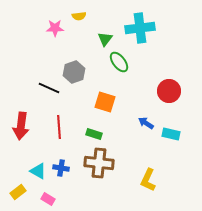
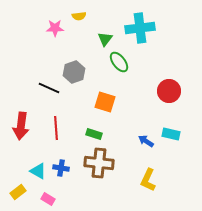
blue arrow: moved 18 px down
red line: moved 3 px left, 1 px down
